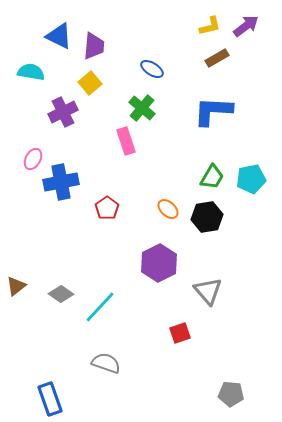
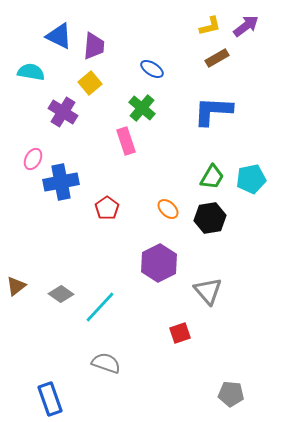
purple cross: rotated 32 degrees counterclockwise
black hexagon: moved 3 px right, 1 px down
